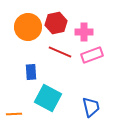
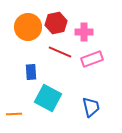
pink rectangle: moved 4 px down
